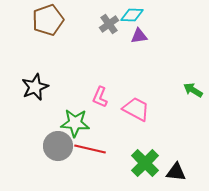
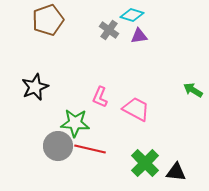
cyan diamond: rotated 15 degrees clockwise
gray cross: moved 6 px down; rotated 18 degrees counterclockwise
